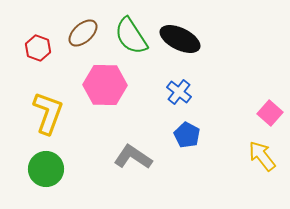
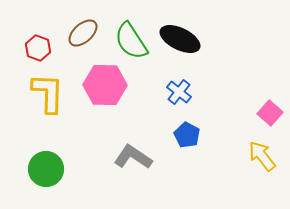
green semicircle: moved 5 px down
yellow L-shape: moved 20 px up; rotated 18 degrees counterclockwise
